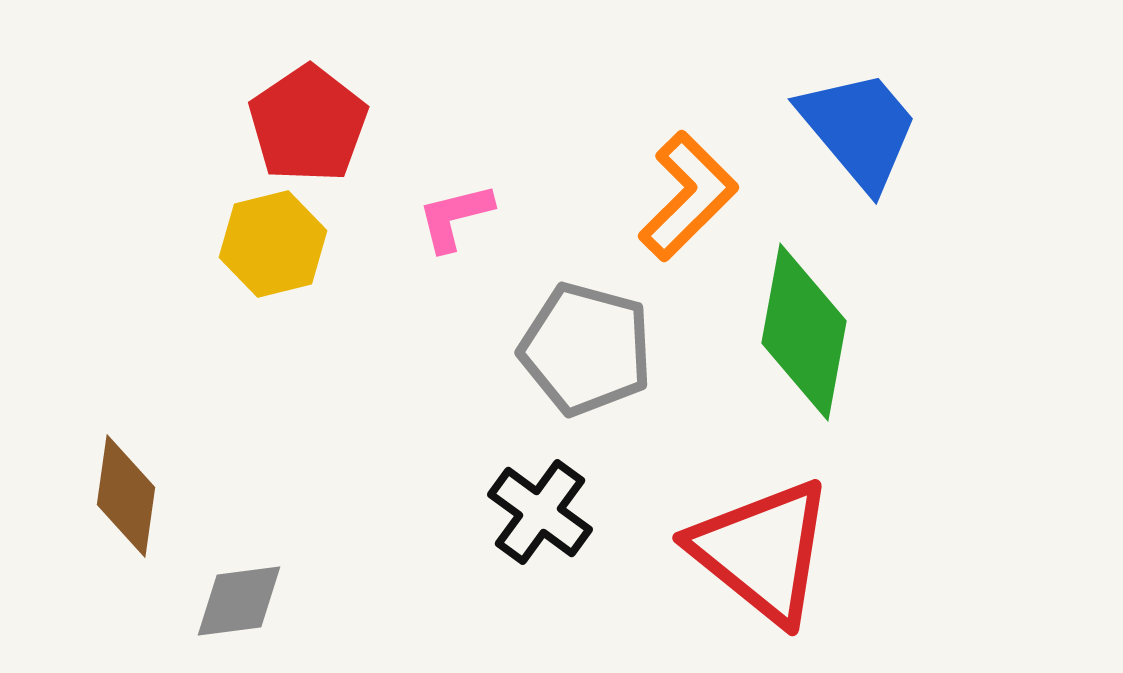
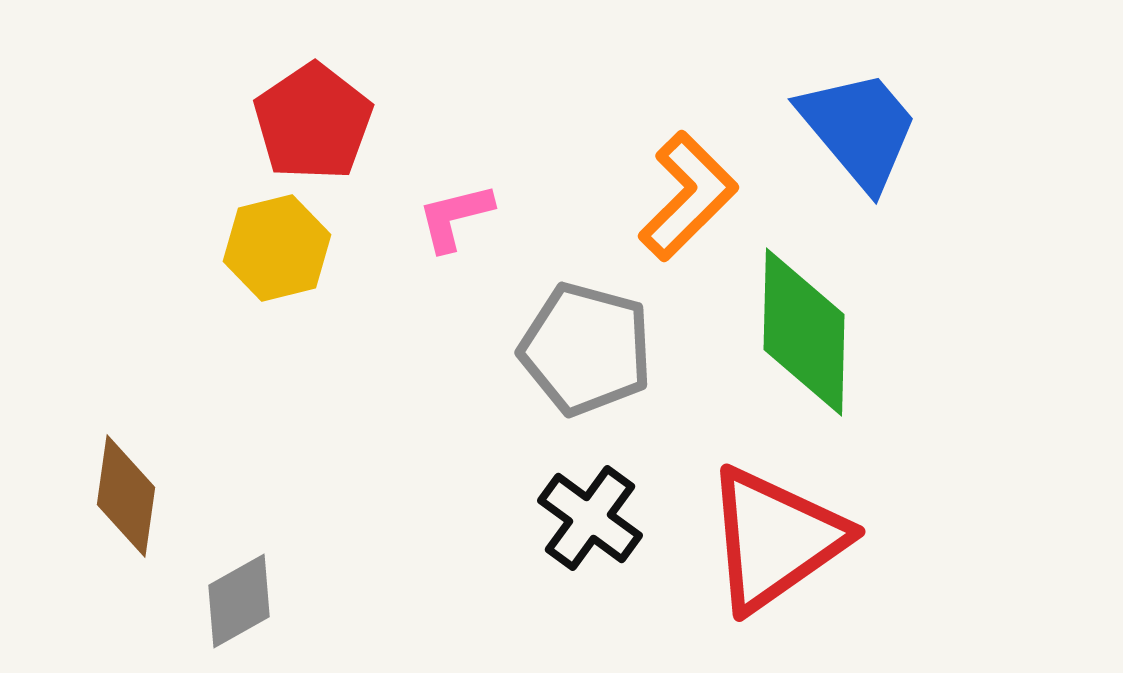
red pentagon: moved 5 px right, 2 px up
yellow hexagon: moved 4 px right, 4 px down
green diamond: rotated 9 degrees counterclockwise
black cross: moved 50 px right, 6 px down
red triangle: moved 13 px right, 12 px up; rotated 46 degrees clockwise
gray diamond: rotated 22 degrees counterclockwise
